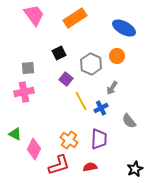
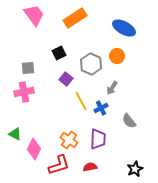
purple trapezoid: moved 1 px left
